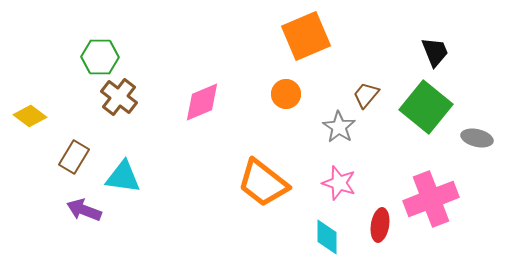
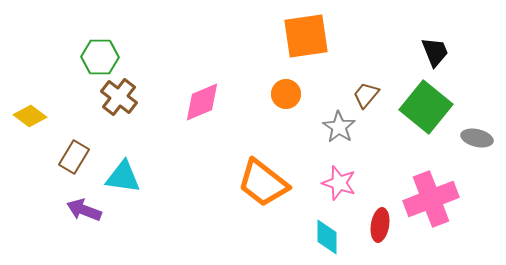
orange square: rotated 15 degrees clockwise
